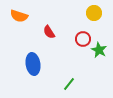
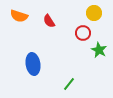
red semicircle: moved 11 px up
red circle: moved 6 px up
